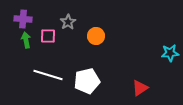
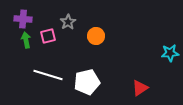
pink square: rotated 14 degrees counterclockwise
white pentagon: moved 1 px down
